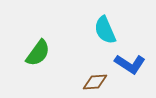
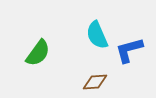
cyan semicircle: moved 8 px left, 5 px down
blue L-shape: moved 1 px left, 14 px up; rotated 132 degrees clockwise
